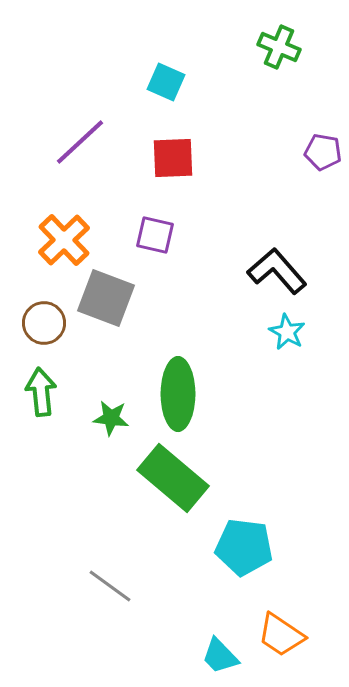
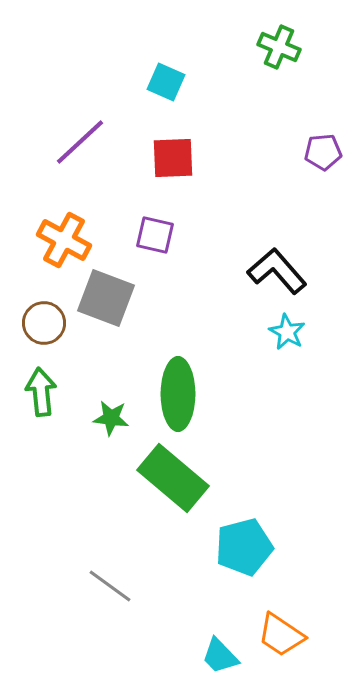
purple pentagon: rotated 15 degrees counterclockwise
orange cross: rotated 18 degrees counterclockwise
cyan pentagon: rotated 22 degrees counterclockwise
